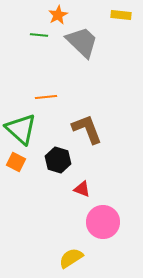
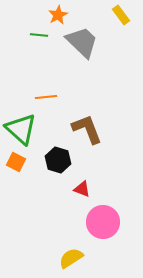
yellow rectangle: rotated 48 degrees clockwise
